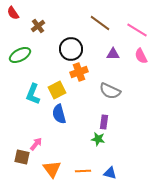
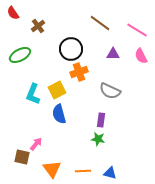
purple rectangle: moved 3 px left, 2 px up
